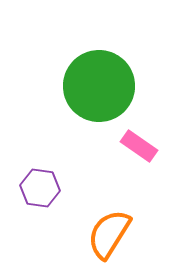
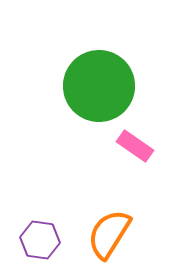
pink rectangle: moved 4 px left
purple hexagon: moved 52 px down
